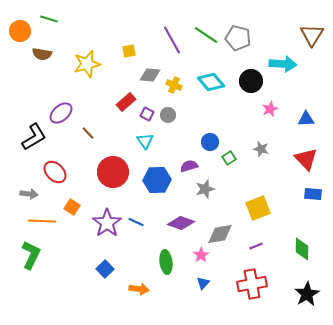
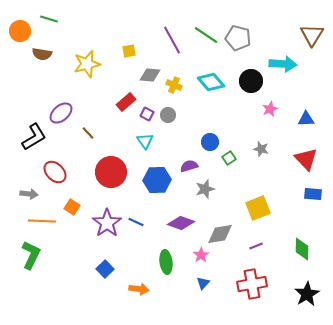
red circle at (113, 172): moved 2 px left
